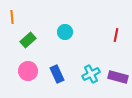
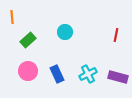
cyan cross: moved 3 px left
